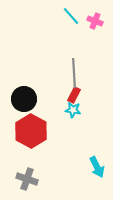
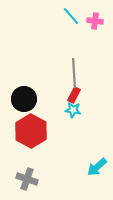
pink cross: rotated 14 degrees counterclockwise
cyan arrow: rotated 75 degrees clockwise
